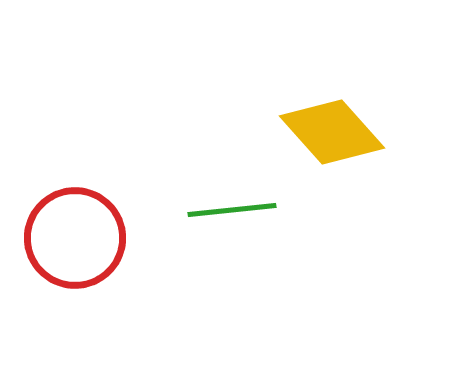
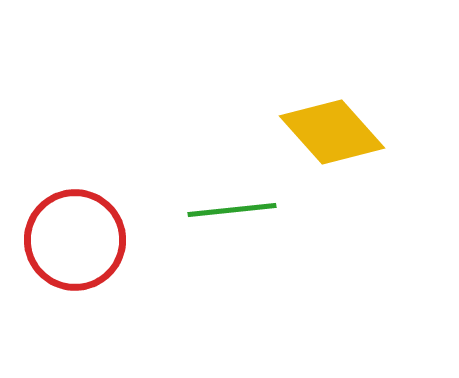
red circle: moved 2 px down
